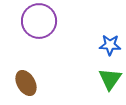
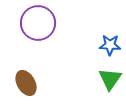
purple circle: moved 1 px left, 2 px down
